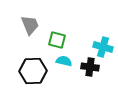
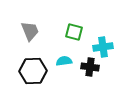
gray trapezoid: moved 6 px down
green square: moved 17 px right, 8 px up
cyan cross: rotated 24 degrees counterclockwise
cyan semicircle: rotated 21 degrees counterclockwise
